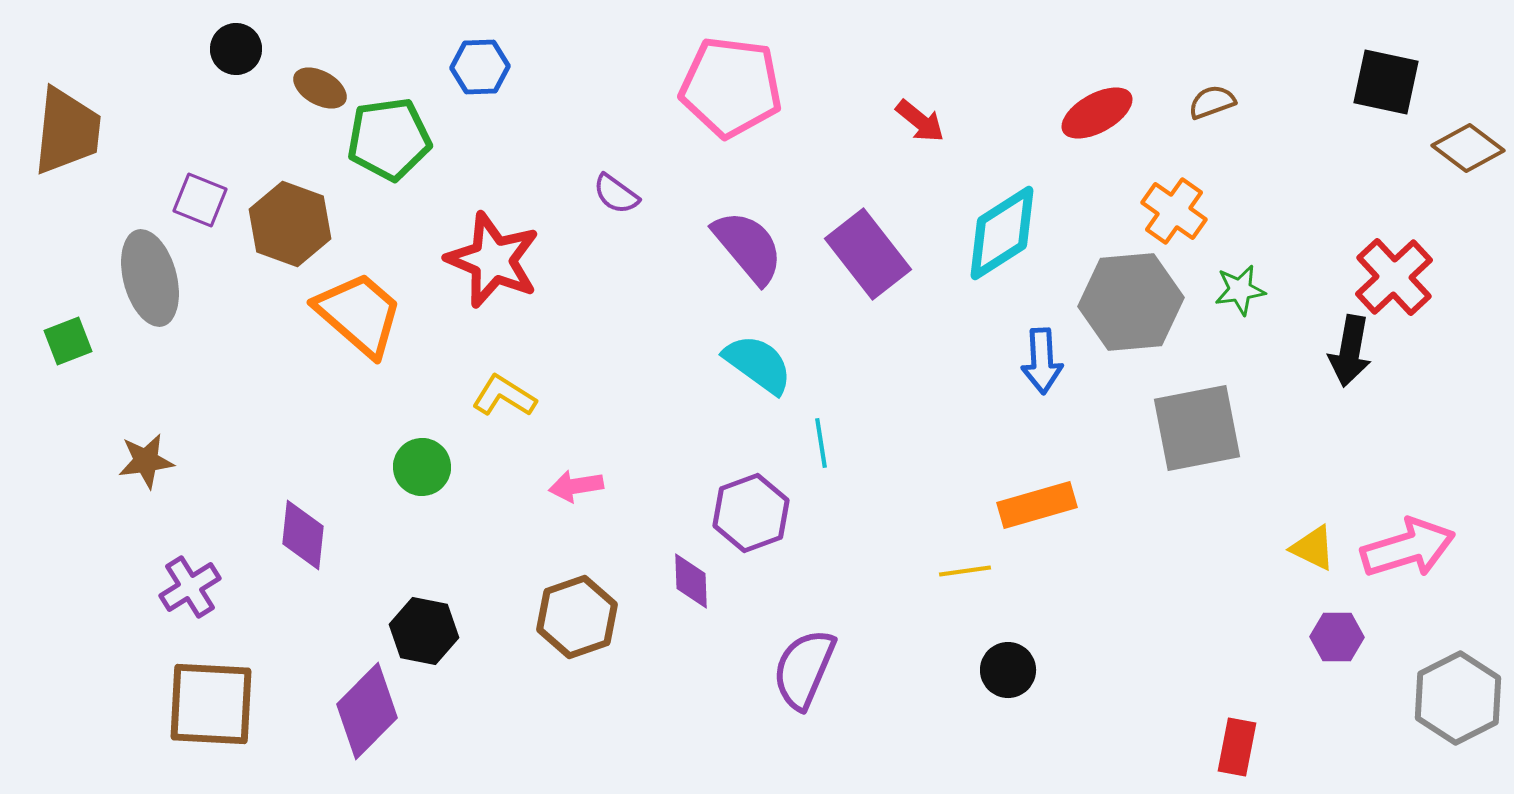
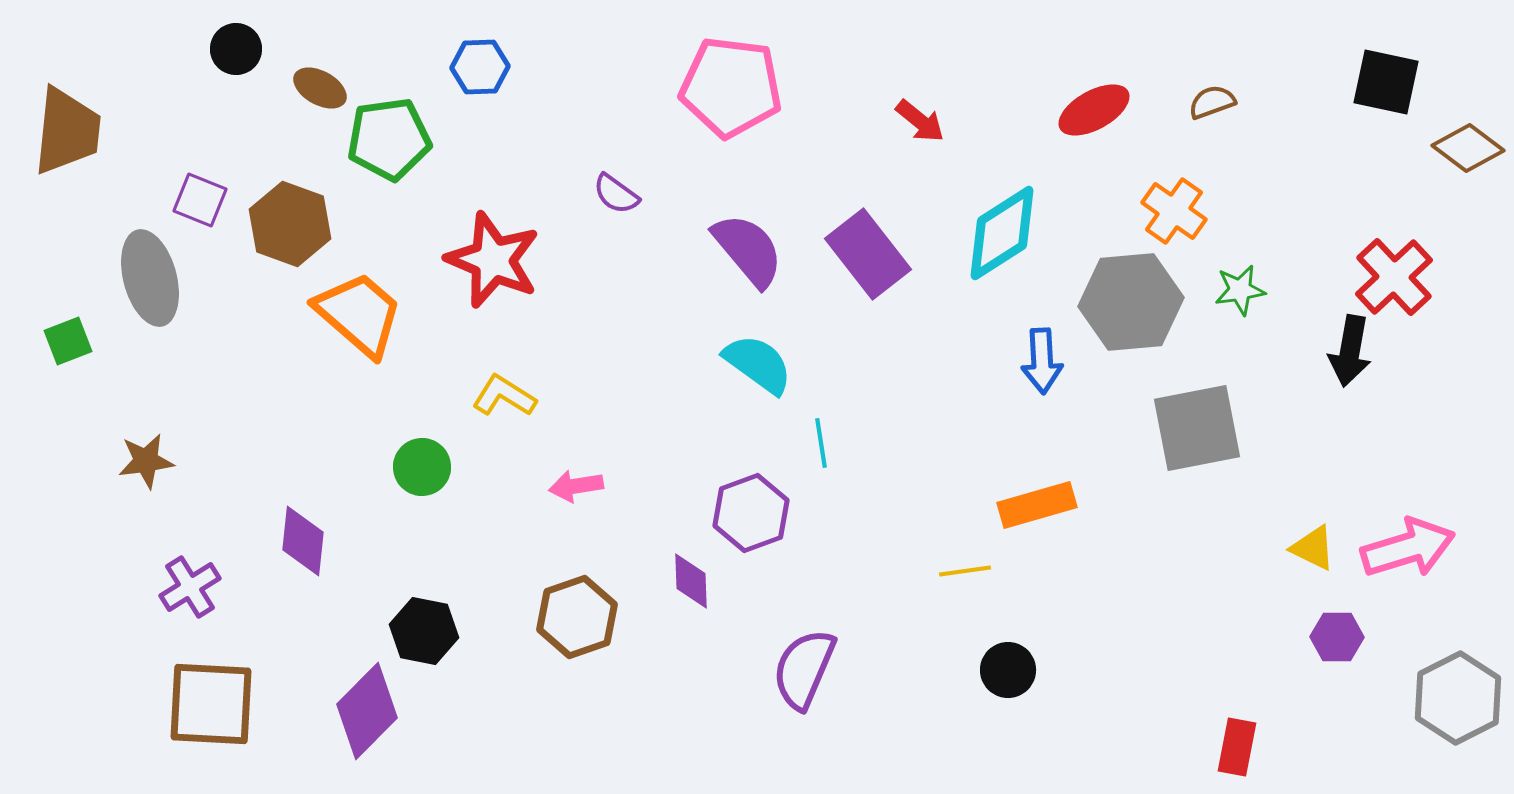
red ellipse at (1097, 113): moved 3 px left, 3 px up
purple semicircle at (748, 247): moved 3 px down
purple diamond at (303, 535): moved 6 px down
